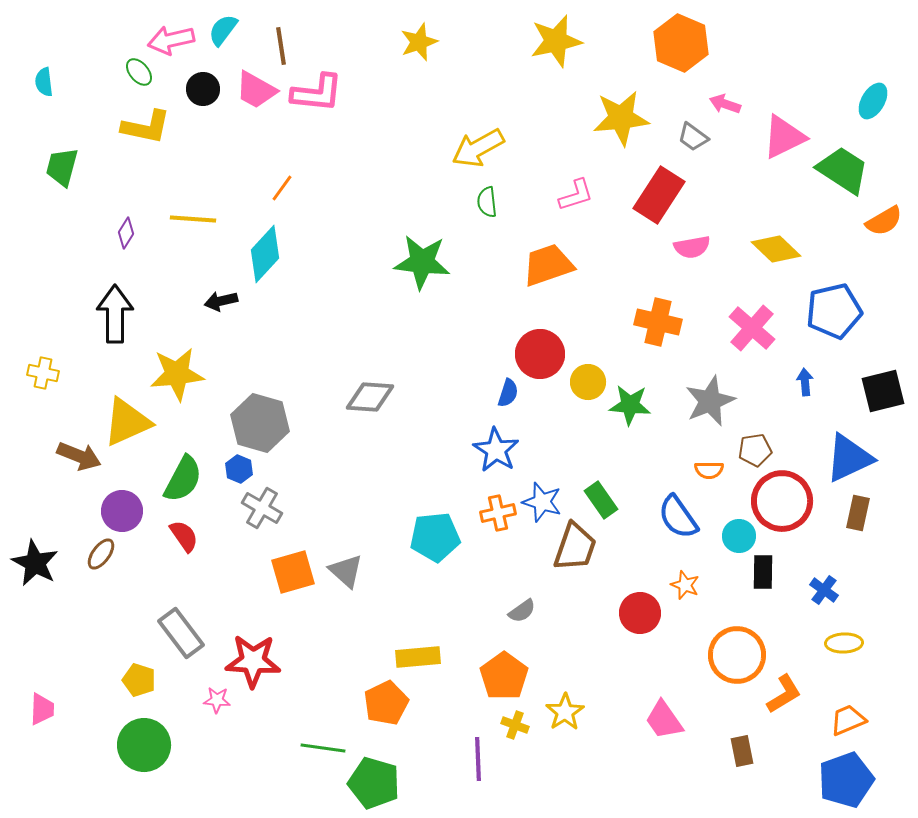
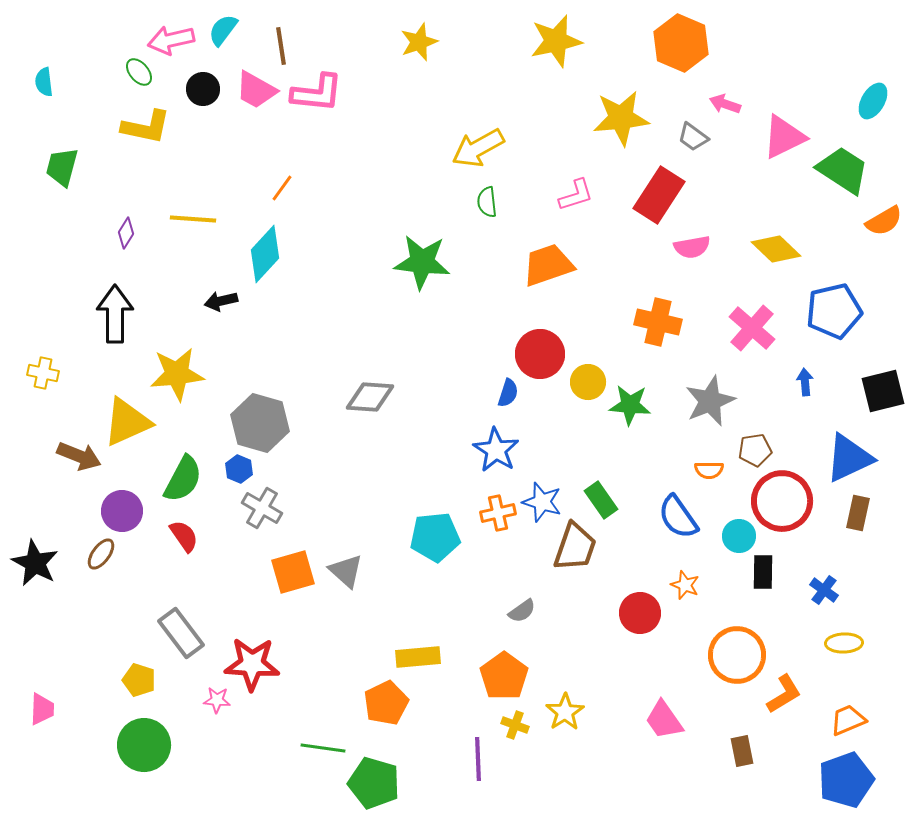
red star at (253, 661): moved 1 px left, 3 px down
